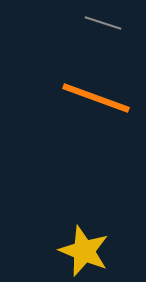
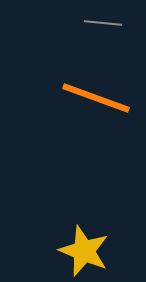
gray line: rotated 12 degrees counterclockwise
